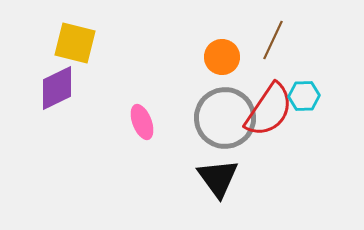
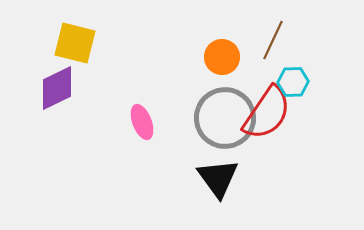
cyan hexagon: moved 11 px left, 14 px up
red semicircle: moved 2 px left, 3 px down
